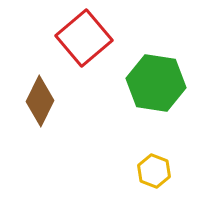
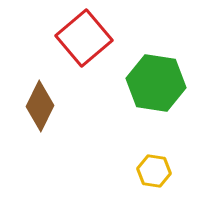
brown diamond: moved 5 px down
yellow hexagon: rotated 12 degrees counterclockwise
